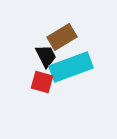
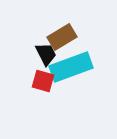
black trapezoid: moved 2 px up
red square: moved 1 px right, 1 px up
